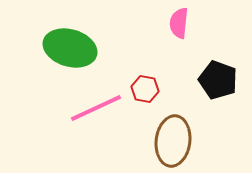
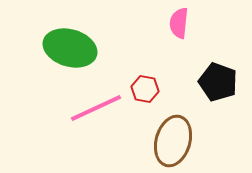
black pentagon: moved 2 px down
brown ellipse: rotated 9 degrees clockwise
